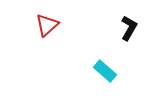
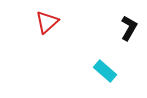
red triangle: moved 3 px up
